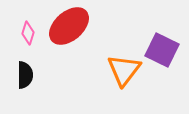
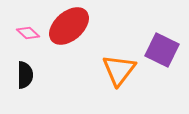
pink diamond: rotated 65 degrees counterclockwise
orange triangle: moved 5 px left
